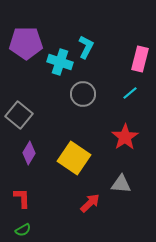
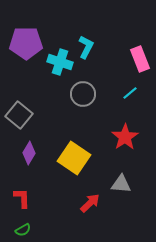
pink rectangle: rotated 35 degrees counterclockwise
